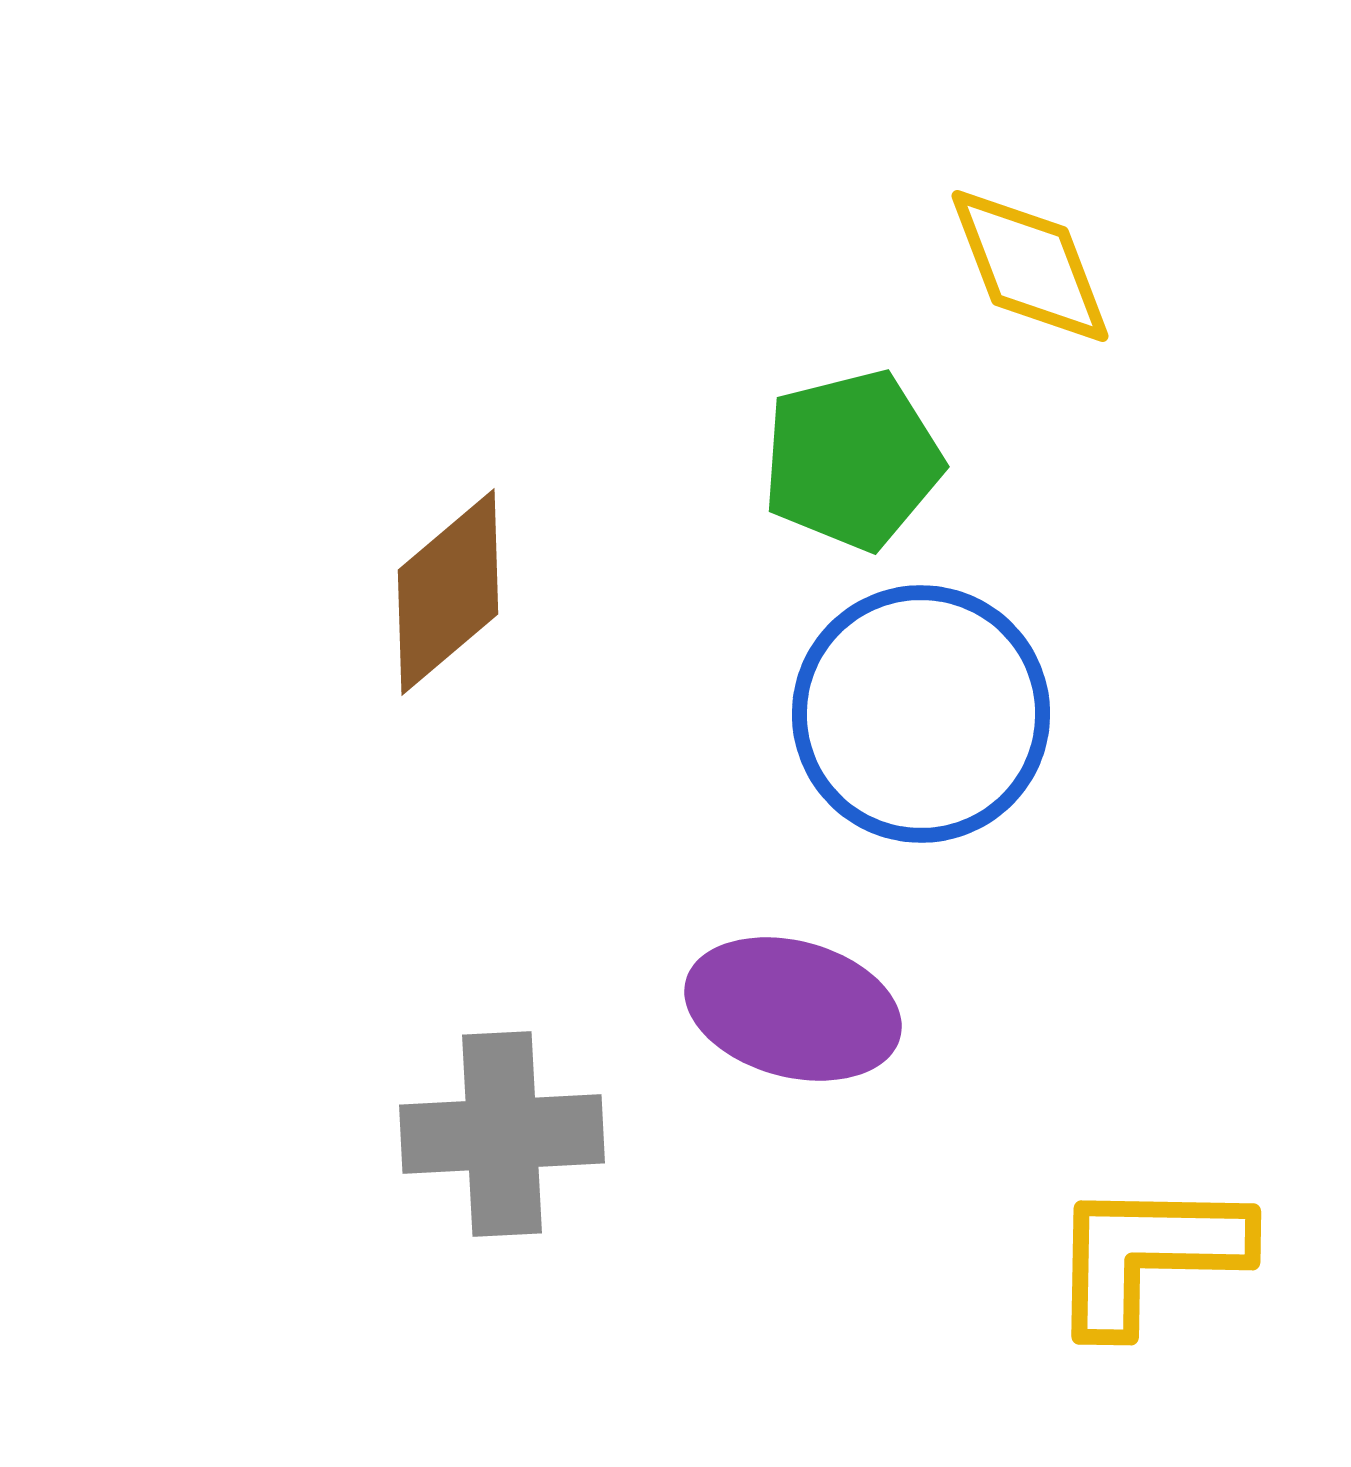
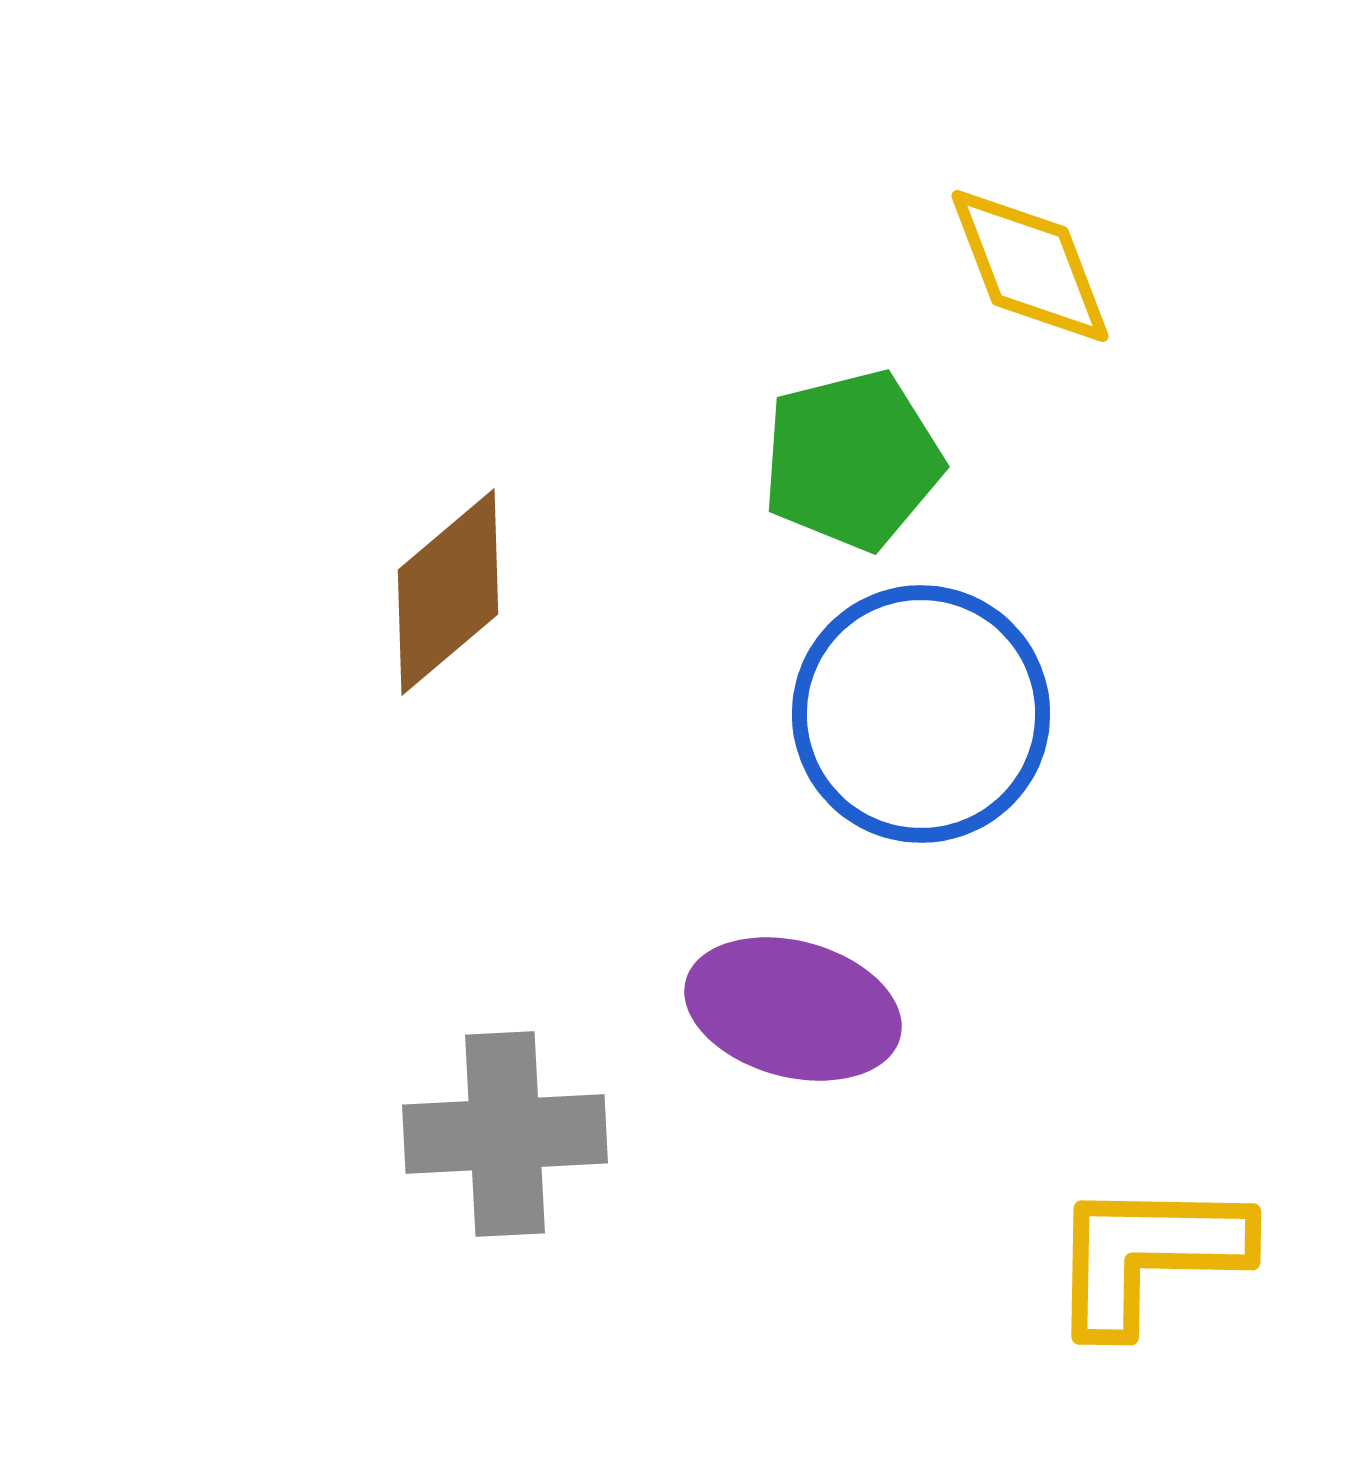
gray cross: moved 3 px right
